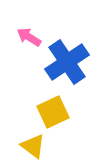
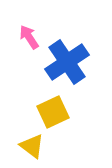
pink arrow: rotated 25 degrees clockwise
yellow triangle: moved 1 px left
